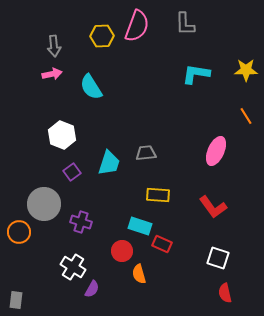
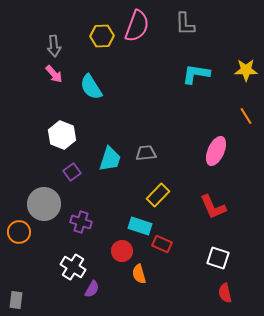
pink arrow: moved 2 px right; rotated 60 degrees clockwise
cyan trapezoid: moved 1 px right, 4 px up
yellow rectangle: rotated 50 degrees counterclockwise
red L-shape: rotated 12 degrees clockwise
